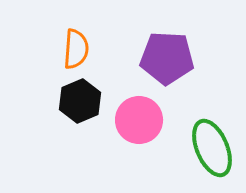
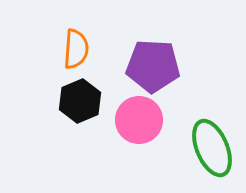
purple pentagon: moved 14 px left, 8 px down
